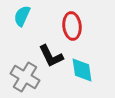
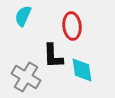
cyan semicircle: moved 1 px right
black L-shape: moved 2 px right; rotated 24 degrees clockwise
gray cross: moved 1 px right
